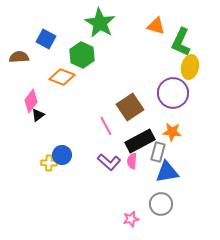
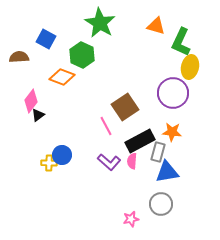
brown square: moved 5 px left
